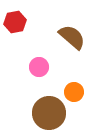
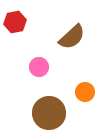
brown semicircle: rotated 96 degrees clockwise
orange circle: moved 11 px right
